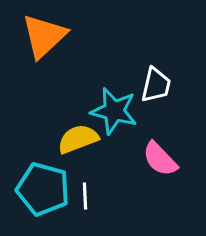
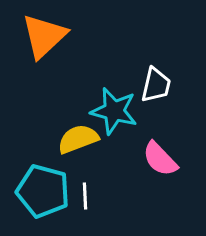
cyan pentagon: moved 2 px down
